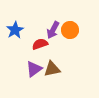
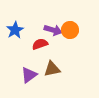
purple arrow: rotated 102 degrees counterclockwise
purple triangle: moved 5 px left, 6 px down
